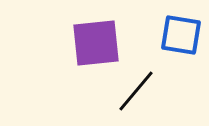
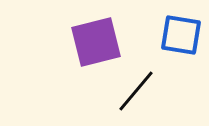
purple square: moved 1 px up; rotated 8 degrees counterclockwise
